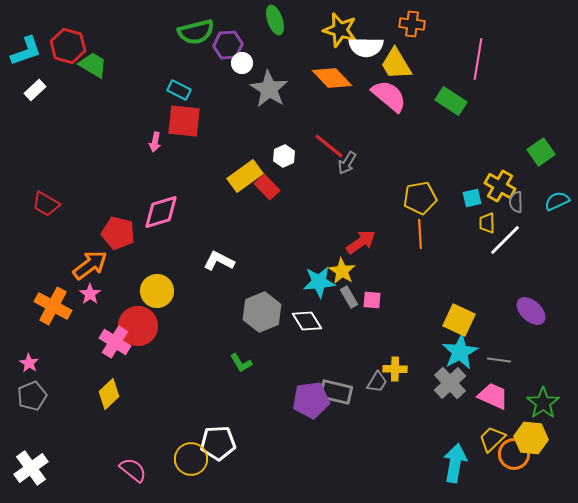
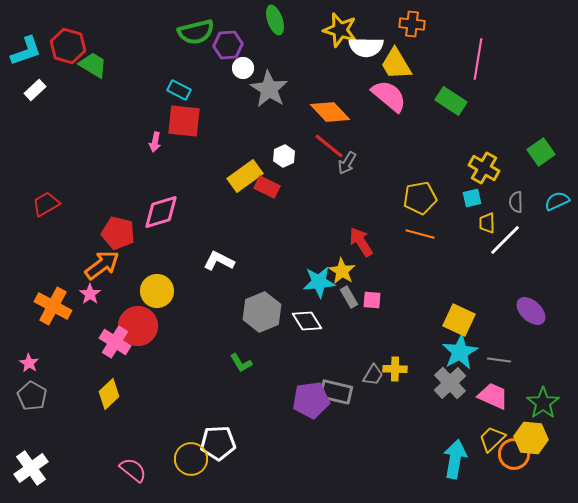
white circle at (242, 63): moved 1 px right, 5 px down
orange diamond at (332, 78): moved 2 px left, 34 px down
yellow cross at (500, 186): moved 16 px left, 18 px up
red rectangle at (267, 187): rotated 20 degrees counterclockwise
red trapezoid at (46, 204): rotated 120 degrees clockwise
orange line at (420, 234): rotated 72 degrees counterclockwise
red arrow at (361, 242): rotated 88 degrees counterclockwise
orange arrow at (90, 265): moved 12 px right
gray trapezoid at (377, 382): moved 4 px left, 7 px up
gray pentagon at (32, 396): rotated 20 degrees counterclockwise
cyan arrow at (455, 463): moved 4 px up
